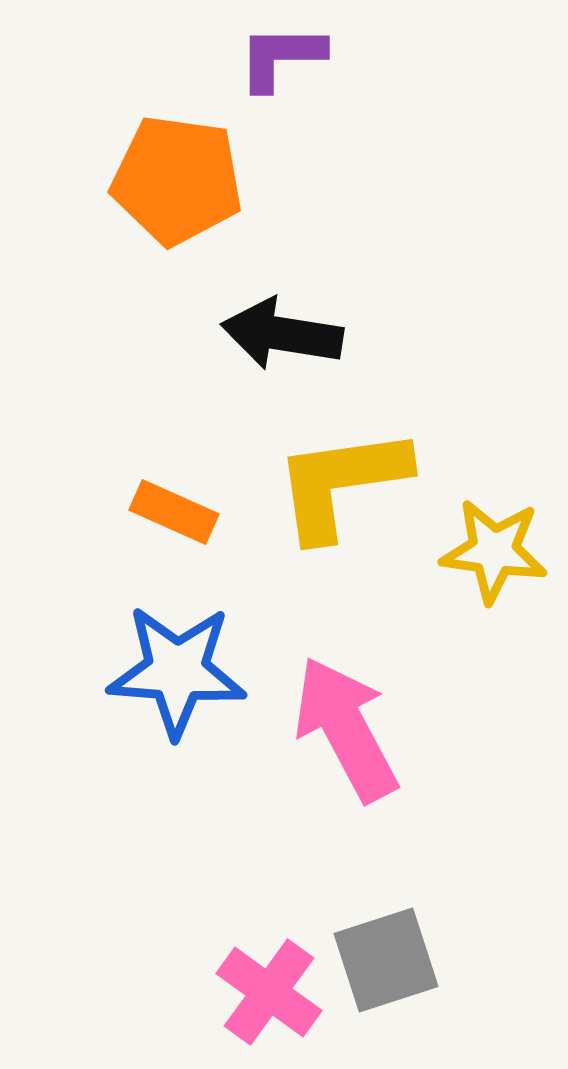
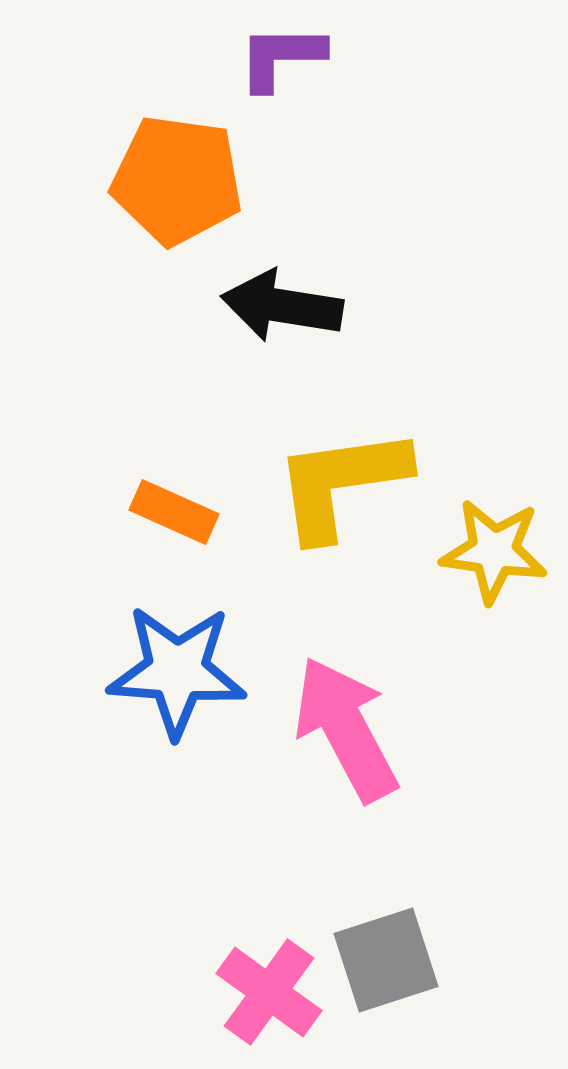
black arrow: moved 28 px up
